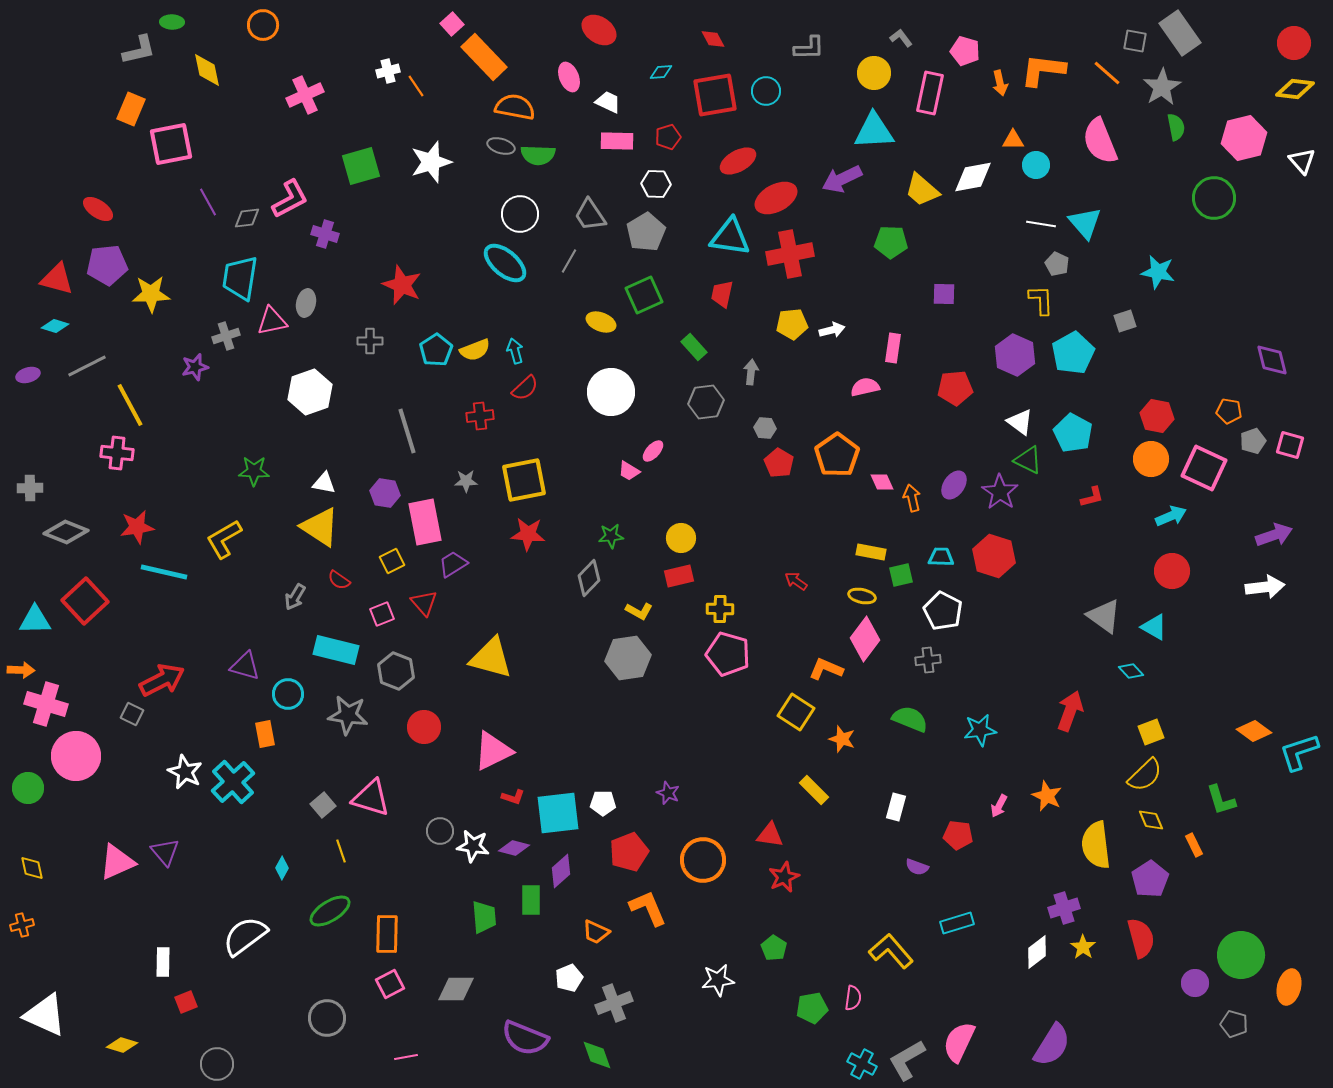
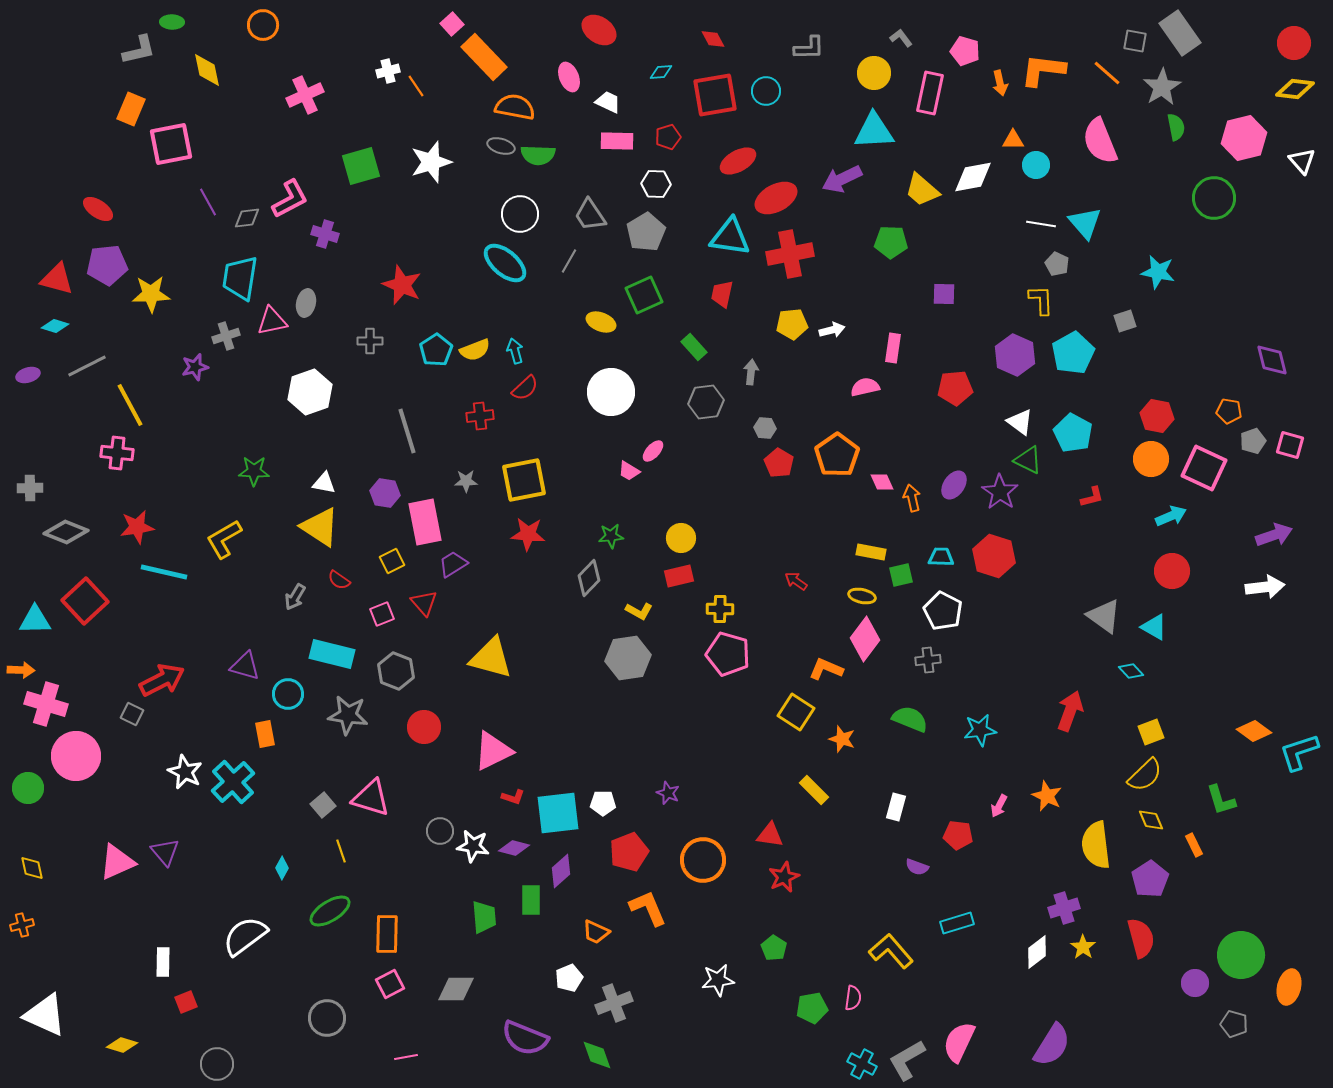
cyan rectangle at (336, 650): moved 4 px left, 4 px down
